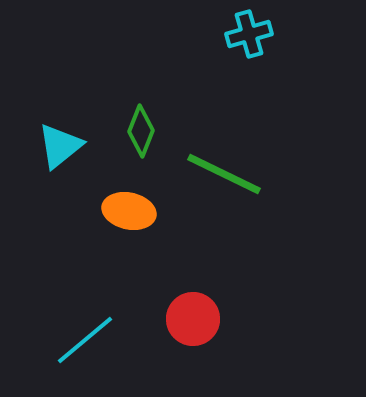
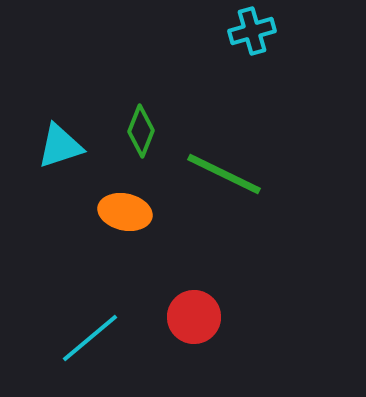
cyan cross: moved 3 px right, 3 px up
cyan triangle: rotated 21 degrees clockwise
orange ellipse: moved 4 px left, 1 px down
red circle: moved 1 px right, 2 px up
cyan line: moved 5 px right, 2 px up
